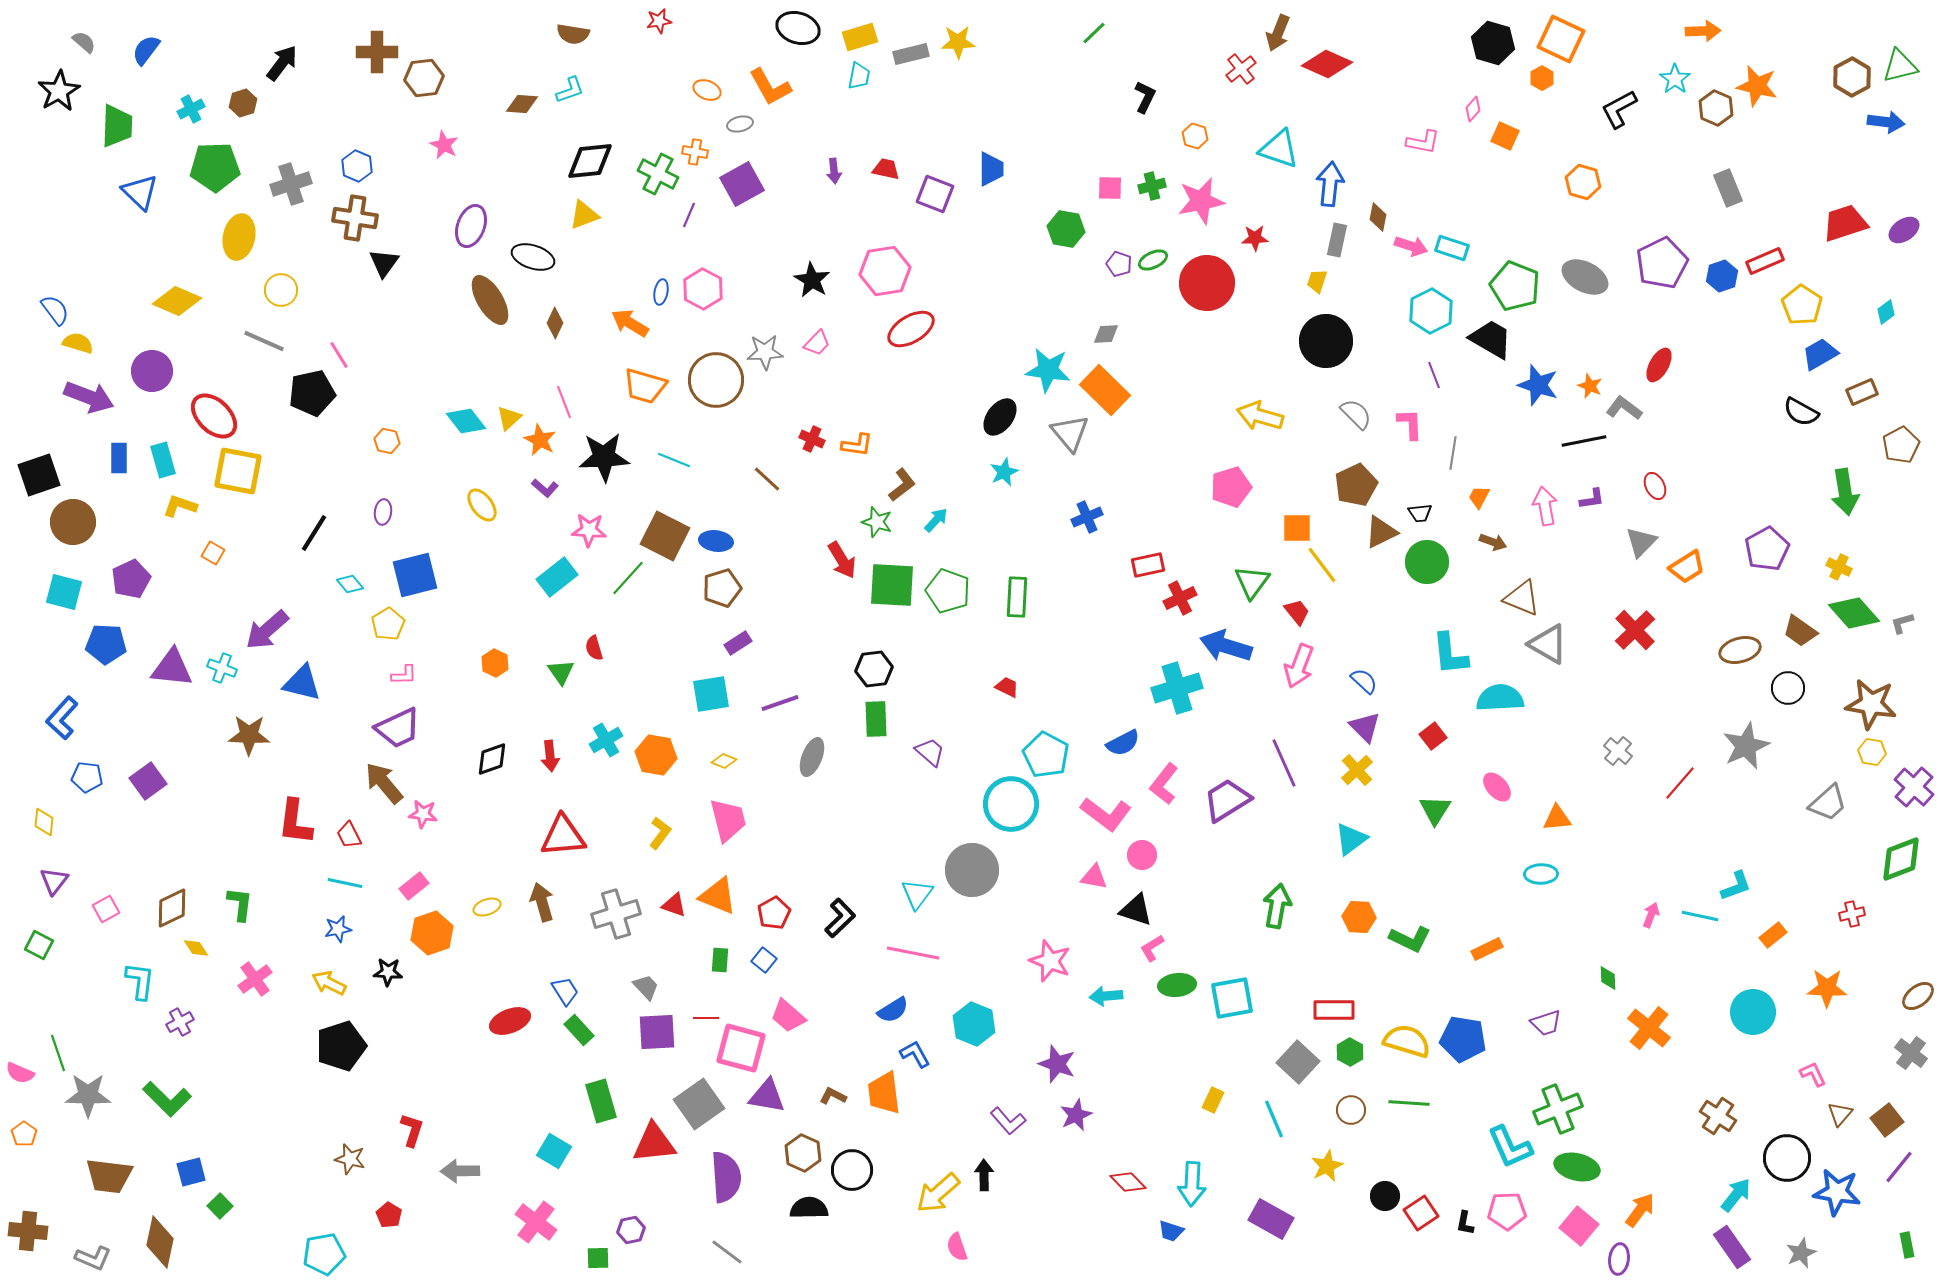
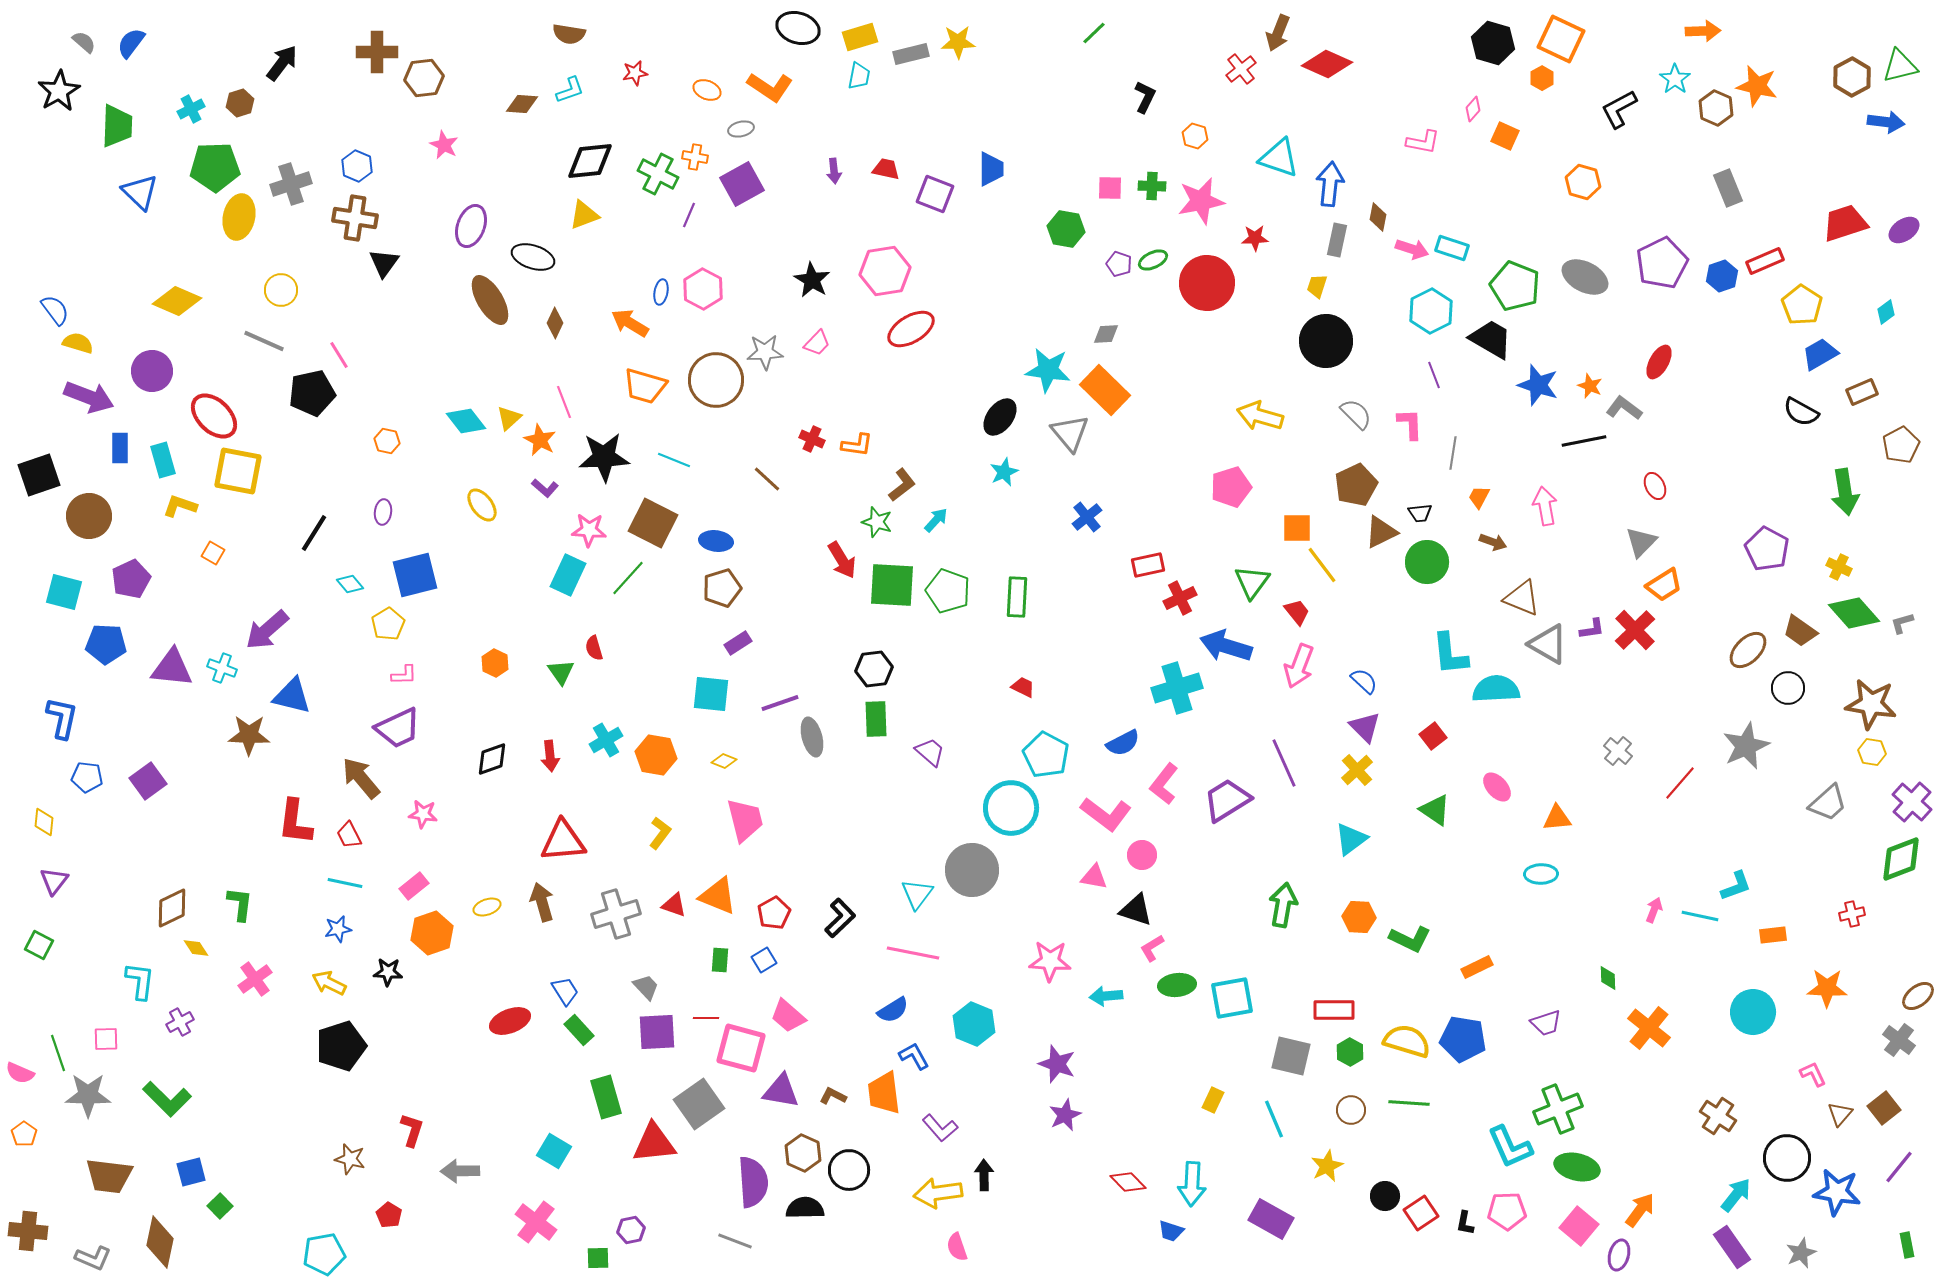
red star at (659, 21): moved 24 px left, 52 px down
brown semicircle at (573, 34): moved 4 px left
blue semicircle at (146, 50): moved 15 px left, 7 px up
orange L-shape at (770, 87): rotated 27 degrees counterclockwise
brown hexagon at (243, 103): moved 3 px left
gray ellipse at (740, 124): moved 1 px right, 5 px down
cyan triangle at (1279, 149): moved 9 px down
orange cross at (695, 152): moved 5 px down
green cross at (1152, 186): rotated 16 degrees clockwise
yellow ellipse at (239, 237): moved 20 px up
pink arrow at (1411, 246): moved 1 px right, 3 px down
yellow trapezoid at (1317, 281): moved 5 px down
red ellipse at (1659, 365): moved 3 px up
blue rectangle at (119, 458): moved 1 px right, 10 px up
purple L-shape at (1592, 499): moved 130 px down
blue cross at (1087, 517): rotated 16 degrees counterclockwise
brown circle at (73, 522): moved 16 px right, 6 px up
brown square at (665, 536): moved 12 px left, 13 px up
purple pentagon at (1767, 549): rotated 15 degrees counterclockwise
orange trapezoid at (1687, 567): moved 23 px left, 18 px down
cyan rectangle at (557, 577): moved 11 px right, 2 px up; rotated 27 degrees counterclockwise
brown ellipse at (1740, 650): moved 8 px right; rotated 30 degrees counterclockwise
blue triangle at (302, 683): moved 10 px left, 13 px down
red trapezoid at (1007, 687): moved 16 px right
cyan square at (711, 694): rotated 15 degrees clockwise
cyan semicircle at (1500, 698): moved 4 px left, 9 px up
blue L-shape at (62, 718): rotated 150 degrees clockwise
gray ellipse at (812, 757): moved 20 px up; rotated 36 degrees counterclockwise
brown arrow at (384, 783): moved 23 px left, 5 px up
purple cross at (1914, 787): moved 2 px left, 15 px down
cyan circle at (1011, 804): moved 4 px down
green triangle at (1435, 810): rotated 28 degrees counterclockwise
pink trapezoid at (728, 820): moved 17 px right
red triangle at (563, 836): moved 5 px down
green arrow at (1277, 906): moved 6 px right, 1 px up
pink square at (106, 909): moved 130 px down; rotated 28 degrees clockwise
pink arrow at (1651, 915): moved 3 px right, 5 px up
orange rectangle at (1773, 935): rotated 32 degrees clockwise
orange rectangle at (1487, 949): moved 10 px left, 18 px down
blue square at (764, 960): rotated 20 degrees clockwise
pink star at (1050, 961): rotated 18 degrees counterclockwise
gray cross at (1911, 1053): moved 12 px left, 13 px up
blue L-shape at (915, 1054): moved 1 px left, 2 px down
gray square at (1298, 1062): moved 7 px left, 6 px up; rotated 30 degrees counterclockwise
purple triangle at (767, 1096): moved 14 px right, 5 px up
green rectangle at (601, 1101): moved 5 px right, 4 px up
purple star at (1076, 1115): moved 11 px left
brown square at (1887, 1120): moved 3 px left, 12 px up
purple L-shape at (1008, 1121): moved 68 px left, 7 px down
black circle at (852, 1170): moved 3 px left
purple semicircle at (726, 1177): moved 27 px right, 5 px down
yellow arrow at (938, 1193): rotated 33 degrees clockwise
black semicircle at (809, 1208): moved 4 px left
gray line at (727, 1252): moved 8 px right, 11 px up; rotated 16 degrees counterclockwise
purple ellipse at (1619, 1259): moved 4 px up; rotated 8 degrees clockwise
